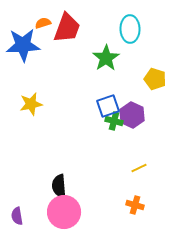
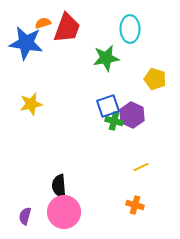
blue star: moved 3 px right, 2 px up; rotated 12 degrees clockwise
green star: rotated 24 degrees clockwise
yellow line: moved 2 px right, 1 px up
purple semicircle: moved 8 px right; rotated 24 degrees clockwise
